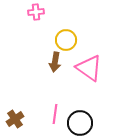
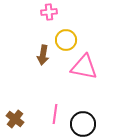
pink cross: moved 13 px right
brown arrow: moved 12 px left, 7 px up
pink triangle: moved 5 px left, 1 px up; rotated 24 degrees counterclockwise
brown cross: rotated 18 degrees counterclockwise
black circle: moved 3 px right, 1 px down
